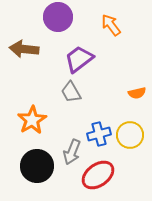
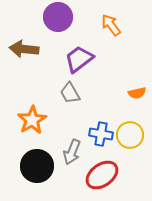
gray trapezoid: moved 1 px left, 1 px down
blue cross: moved 2 px right; rotated 25 degrees clockwise
red ellipse: moved 4 px right
